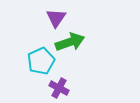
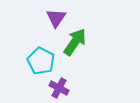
green arrow: moved 5 px right; rotated 36 degrees counterclockwise
cyan pentagon: rotated 20 degrees counterclockwise
